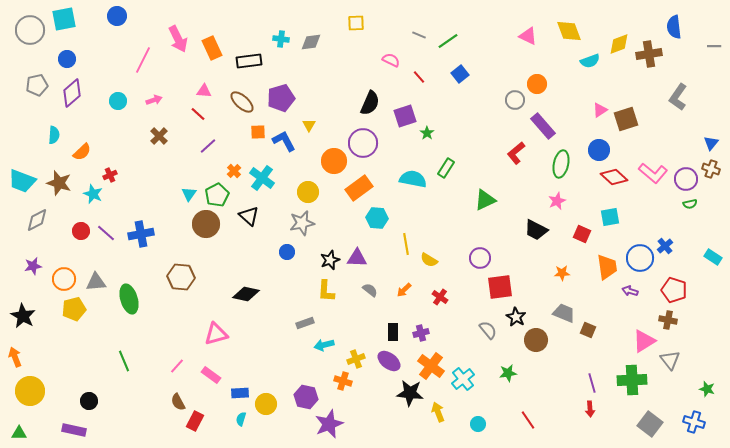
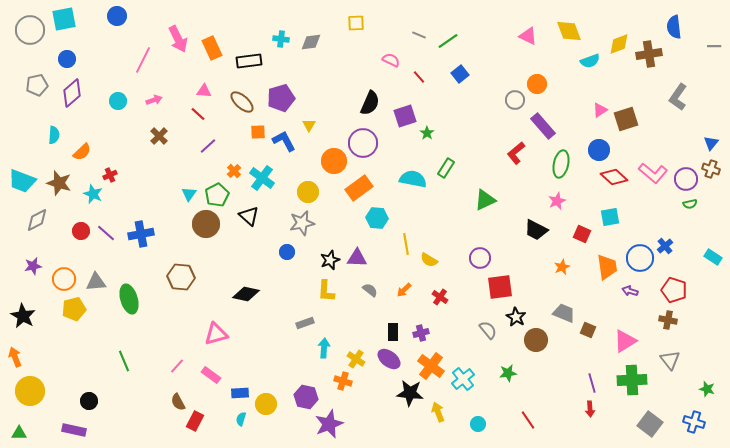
orange star at (562, 273): moved 6 px up; rotated 21 degrees counterclockwise
pink triangle at (644, 341): moved 19 px left
cyan arrow at (324, 345): moved 3 px down; rotated 108 degrees clockwise
yellow cross at (356, 359): rotated 36 degrees counterclockwise
purple ellipse at (389, 361): moved 2 px up
